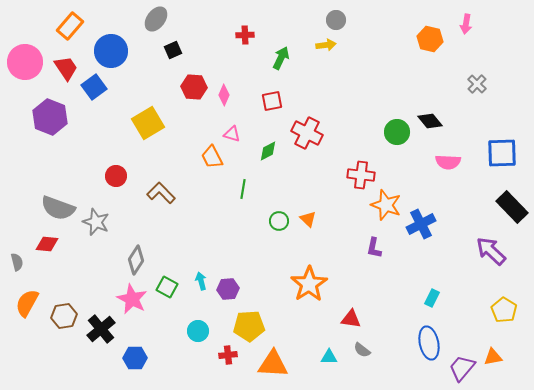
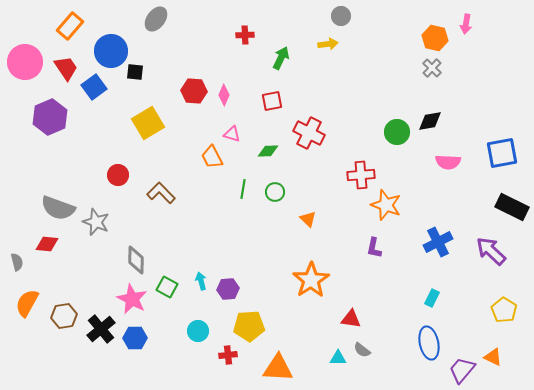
gray circle at (336, 20): moved 5 px right, 4 px up
orange hexagon at (430, 39): moved 5 px right, 1 px up
yellow arrow at (326, 45): moved 2 px right, 1 px up
black square at (173, 50): moved 38 px left, 22 px down; rotated 30 degrees clockwise
gray cross at (477, 84): moved 45 px left, 16 px up
red hexagon at (194, 87): moved 4 px down
purple hexagon at (50, 117): rotated 16 degrees clockwise
black diamond at (430, 121): rotated 60 degrees counterclockwise
red cross at (307, 133): moved 2 px right
green diamond at (268, 151): rotated 25 degrees clockwise
blue square at (502, 153): rotated 8 degrees counterclockwise
red cross at (361, 175): rotated 12 degrees counterclockwise
red circle at (116, 176): moved 2 px right, 1 px up
black rectangle at (512, 207): rotated 20 degrees counterclockwise
green circle at (279, 221): moved 4 px left, 29 px up
blue cross at (421, 224): moved 17 px right, 18 px down
gray diamond at (136, 260): rotated 32 degrees counterclockwise
orange star at (309, 284): moved 2 px right, 4 px up
cyan triangle at (329, 357): moved 9 px right, 1 px down
orange triangle at (493, 357): rotated 36 degrees clockwise
blue hexagon at (135, 358): moved 20 px up
orange triangle at (273, 364): moved 5 px right, 4 px down
purple trapezoid at (462, 368): moved 2 px down
